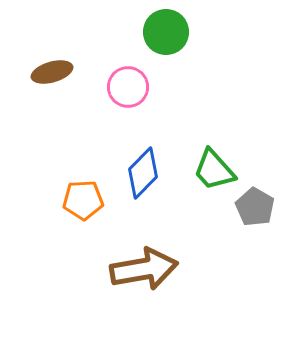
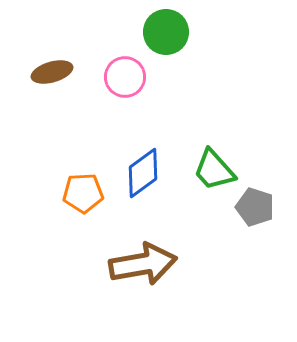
pink circle: moved 3 px left, 10 px up
blue diamond: rotated 9 degrees clockwise
orange pentagon: moved 7 px up
gray pentagon: rotated 12 degrees counterclockwise
brown arrow: moved 1 px left, 5 px up
